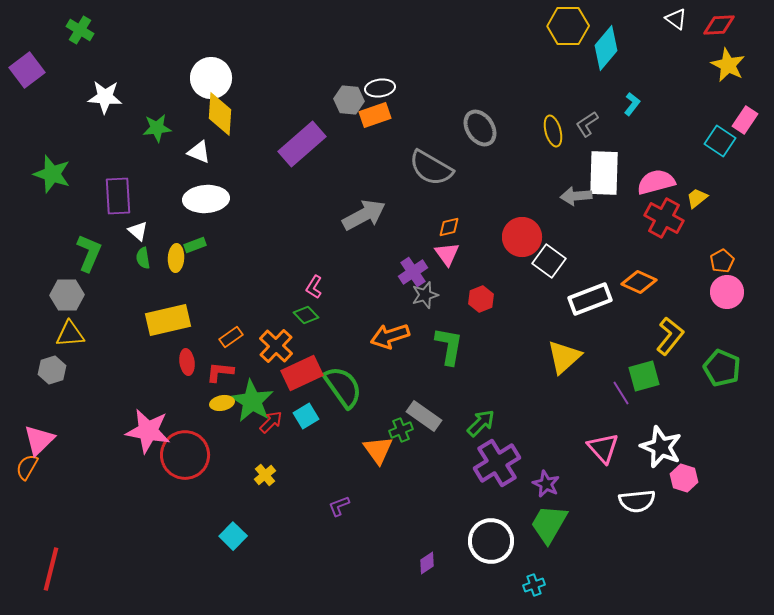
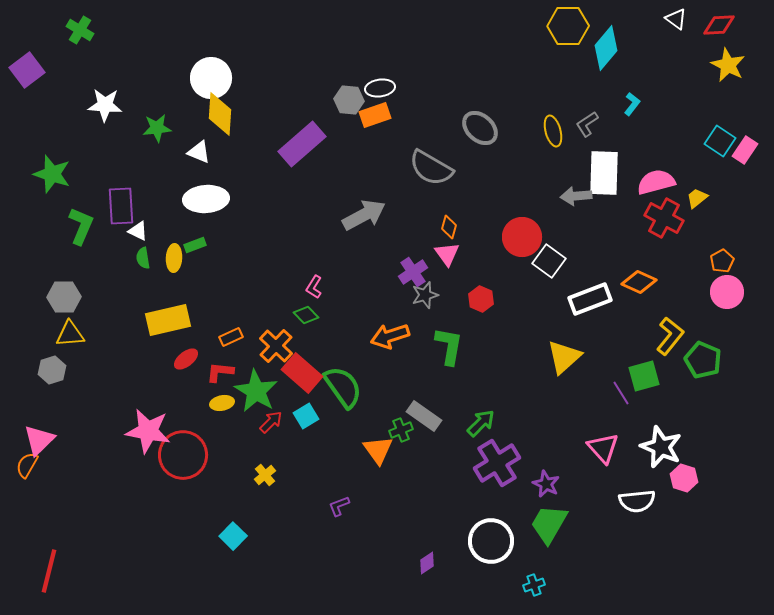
white star at (105, 97): moved 8 px down
pink rectangle at (745, 120): moved 30 px down
gray ellipse at (480, 128): rotated 15 degrees counterclockwise
purple rectangle at (118, 196): moved 3 px right, 10 px down
orange diamond at (449, 227): rotated 60 degrees counterclockwise
white triangle at (138, 231): rotated 15 degrees counterclockwise
green L-shape at (89, 253): moved 8 px left, 27 px up
yellow ellipse at (176, 258): moved 2 px left
gray hexagon at (67, 295): moved 3 px left, 2 px down
red hexagon at (481, 299): rotated 15 degrees counterclockwise
orange rectangle at (231, 337): rotated 10 degrees clockwise
red ellipse at (187, 362): moved 1 px left, 3 px up; rotated 60 degrees clockwise
green pentagon at (722, 368): moved 19 px left, 8 px up
red rectangle at (302, 373): rotated 66 degrees clockwise
green star at (252, 401): moved 4 px right, 10 px up
red circle at (185, 455): moved 2 px left
orange semicircle at (27, 467): moved 2 px up
red line at (51, 569): moved 2 px left, 2 px down
